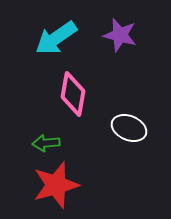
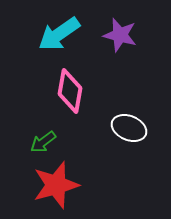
cyan arrow: moved 3 px right, 4 px up
pink diamond: moved 3 px left, 3 px up
green arrow: moved 3 px left, 1 px up; rotated 32 degrees counterclockwise
